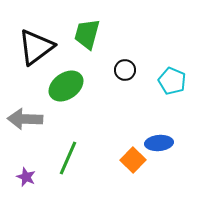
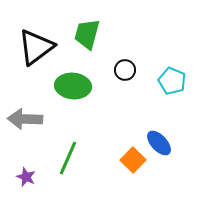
green ellipse: moved 7 px right; rotated 40 degrees clockwise
blue ellipse: rotated 52 degrees clockwise
